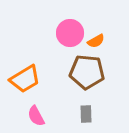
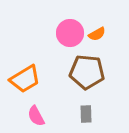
orange semicircle: moved 1 px right, 7 px up
